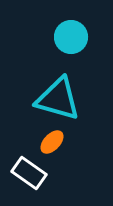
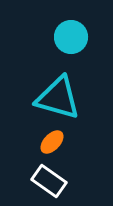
cyan triangle: moved 1 px up
white rectangle: moved 20 px right, 8 px down
